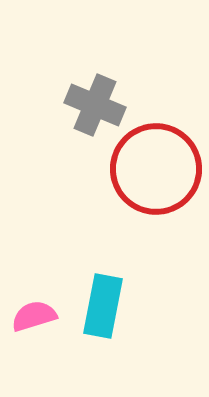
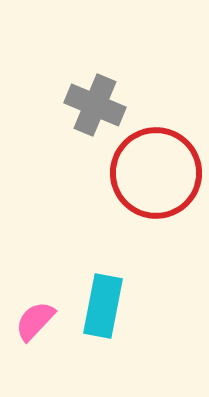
red circle: moved 4 px down
pink semicircle: moved 1 px right, 5 px down; rotated 30 degrees counterclockwise
